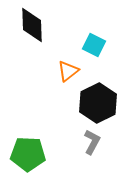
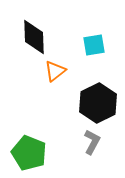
black diamond: moved 2 px right, 12 px down
cyan square: rotated 35 degrees counterclockwise
orange triangle: moved 13 px left
green pentagon: moved 1 px right, 1 px up; rotated 20 degrees clockwise
